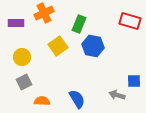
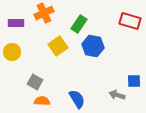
green rectangle: rotated 12 degrees clockwise
yellow circle: moved 10 px left, 5 px up
gray square: moved 11 px right; rotated 35 degrees counterclockwise
